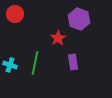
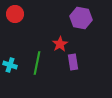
purple hexagon: moved 2 px right, 1 px up; rotated 10 degrees counterclockwise
red star: moved 2 px right, 6 px down
green line: moved 2 px right
